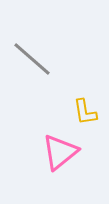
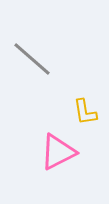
pink triangle: moved 2 px left; rotated 12 degrees clockwise
